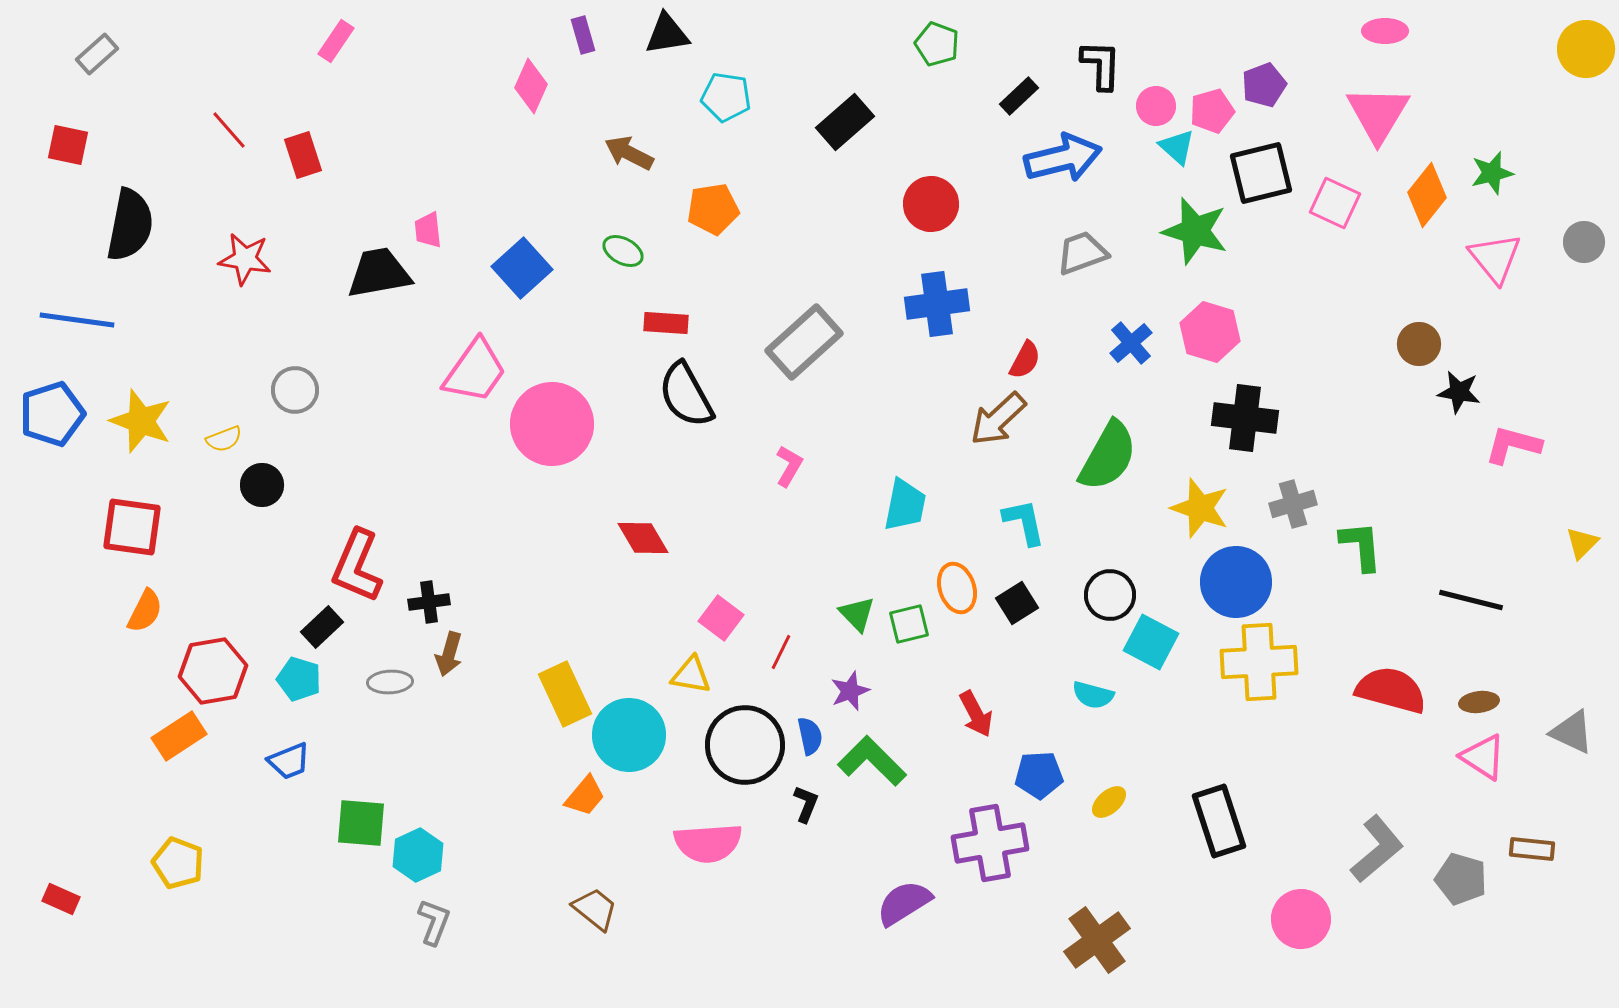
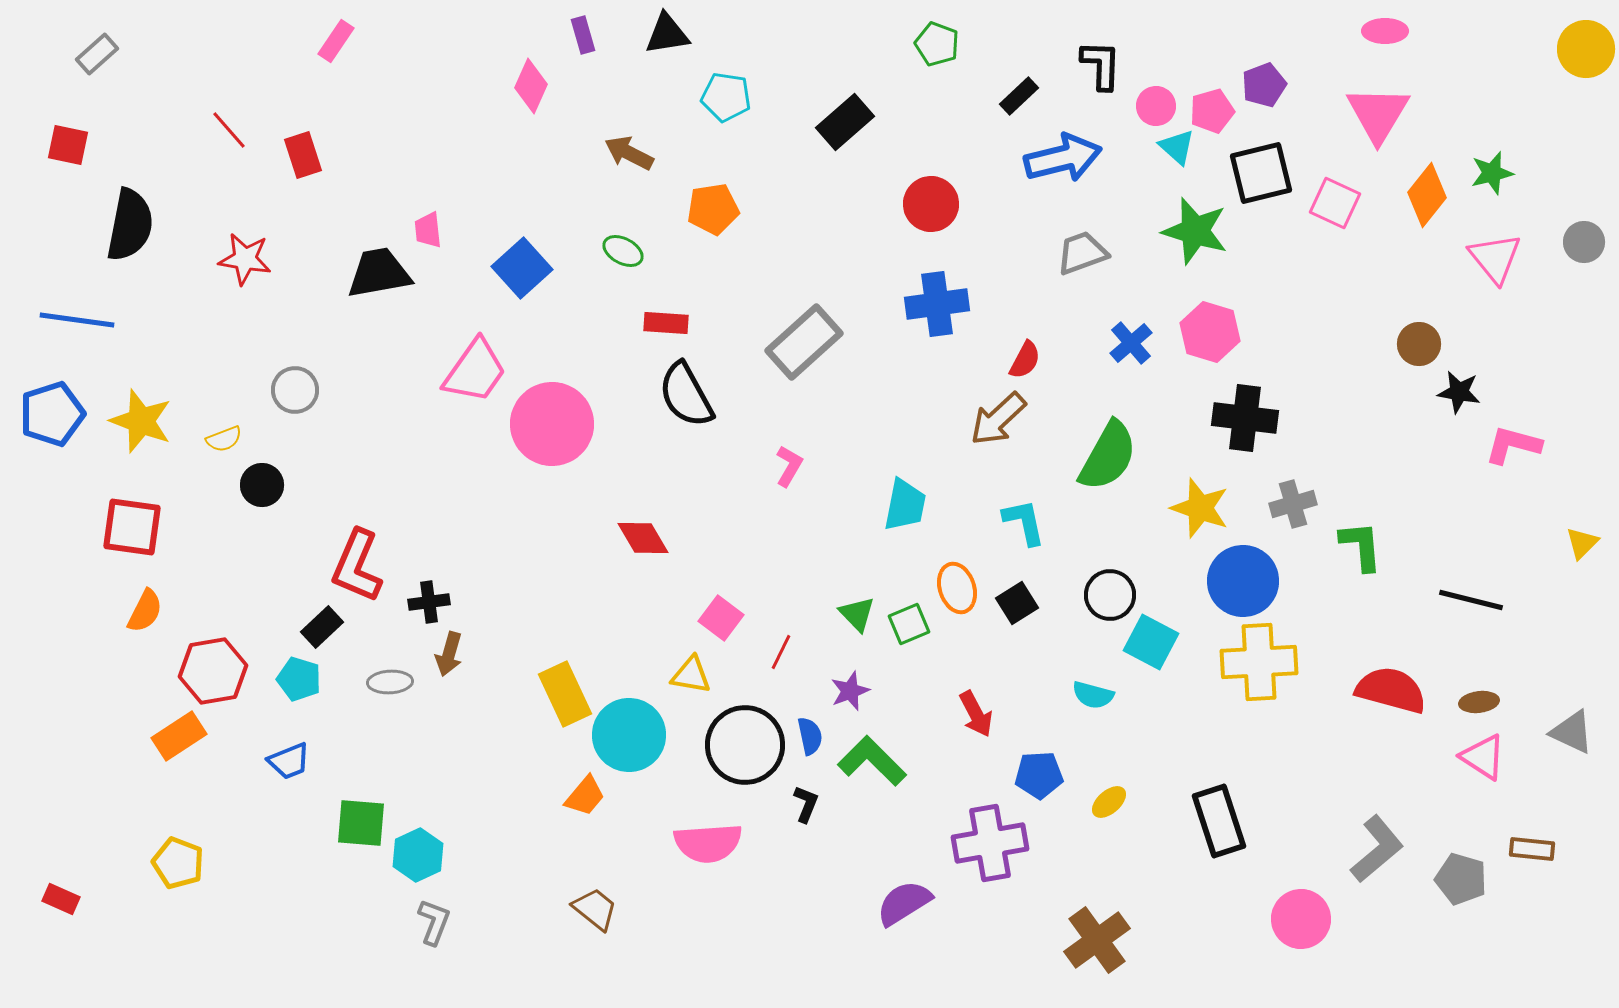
blue circle at (1236, 582): moved 7 px right, 1 px up
green square at (909, 624): rotated 9 degrees counterclockwise
